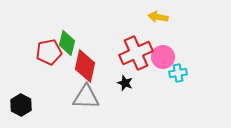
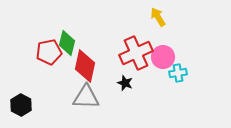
yellow arrow: rotated 48 degrees clockwise
